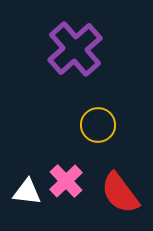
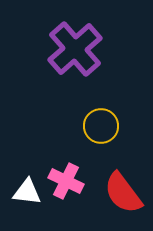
yellow circle: moved 3 px right, 1 px down
pink cross: rotated 20 degrees counterclockwise
red semicircle: moved 3 px right
